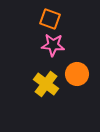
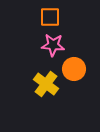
orange square: moved 2 px up; rotated 20 degrees counterclockwise
orange circle: moved 3 px left, 5 px up
